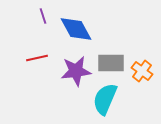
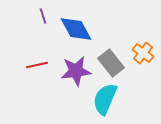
red line: moved 7 px down
gray rectangle: rotated 52 degrees clockwise
orange cross: moved 1 px right, 18 px up
